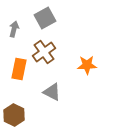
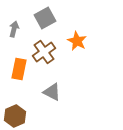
orange star: moved 10 px left, 24 px up; rotated 30 degrees clockwise
brown hexagon: moved 1 px right, 1 px down; rotated 10 degrees clockwise
